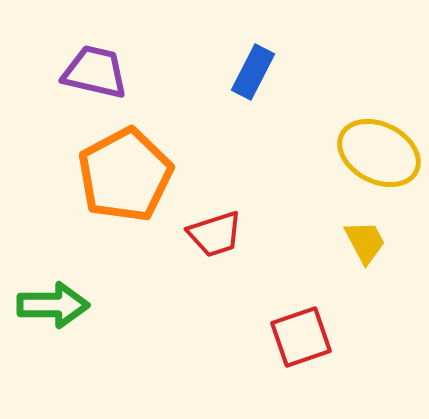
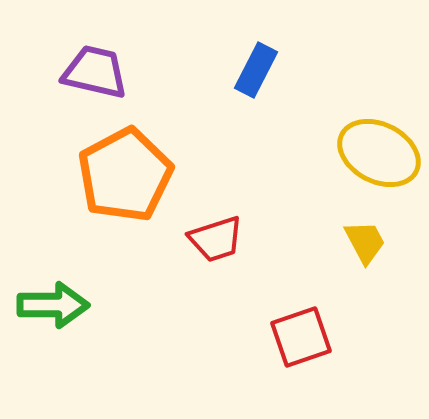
blue rectangle: moved 3 px right, 2 px up
red trapezoid: moved 1 px right, 5 px down
